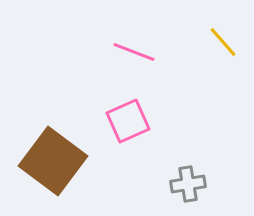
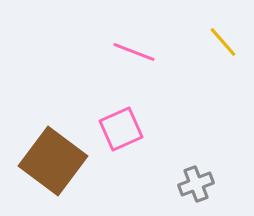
pink square: moved 7 px left, 8 px down
gray cross: moved 8 px right; rotated 12 degrees counterclockwise
